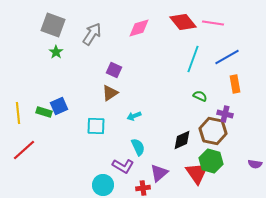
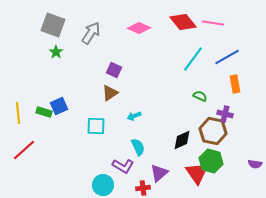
pink diamond: rotated 40 degrees clockwise
gray arrow: moved 1 px left, 1 px up
cyan line: rotated 16 degrees clockwise
